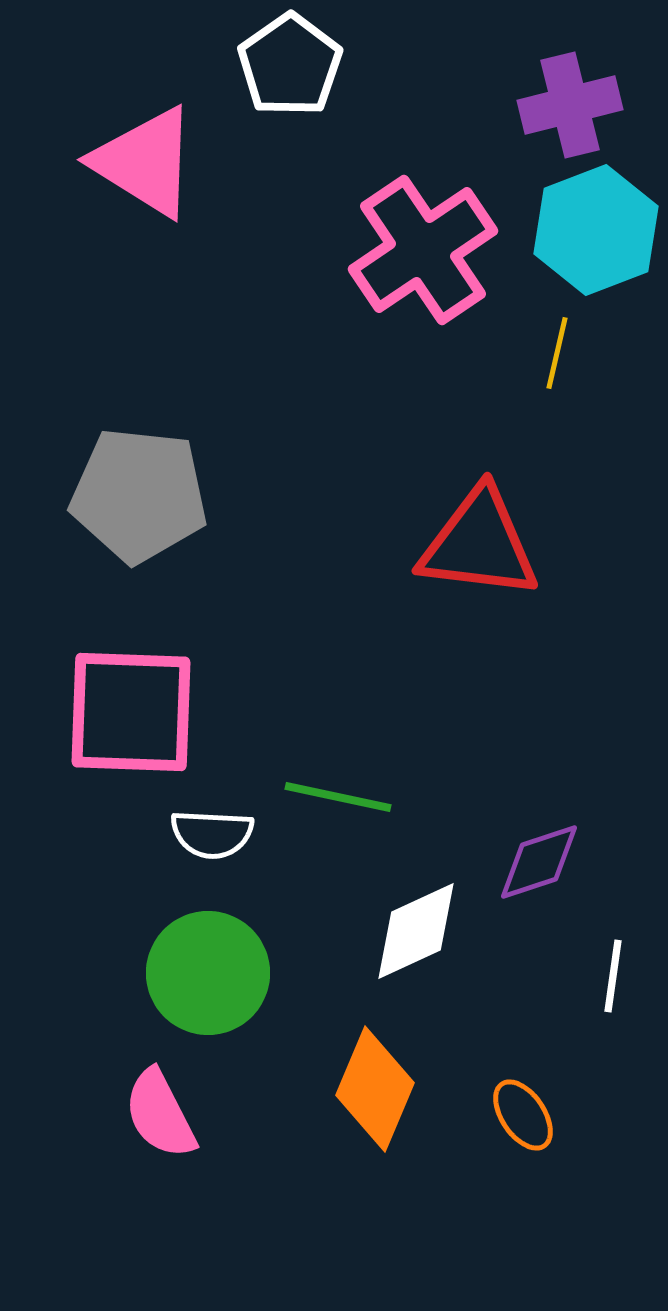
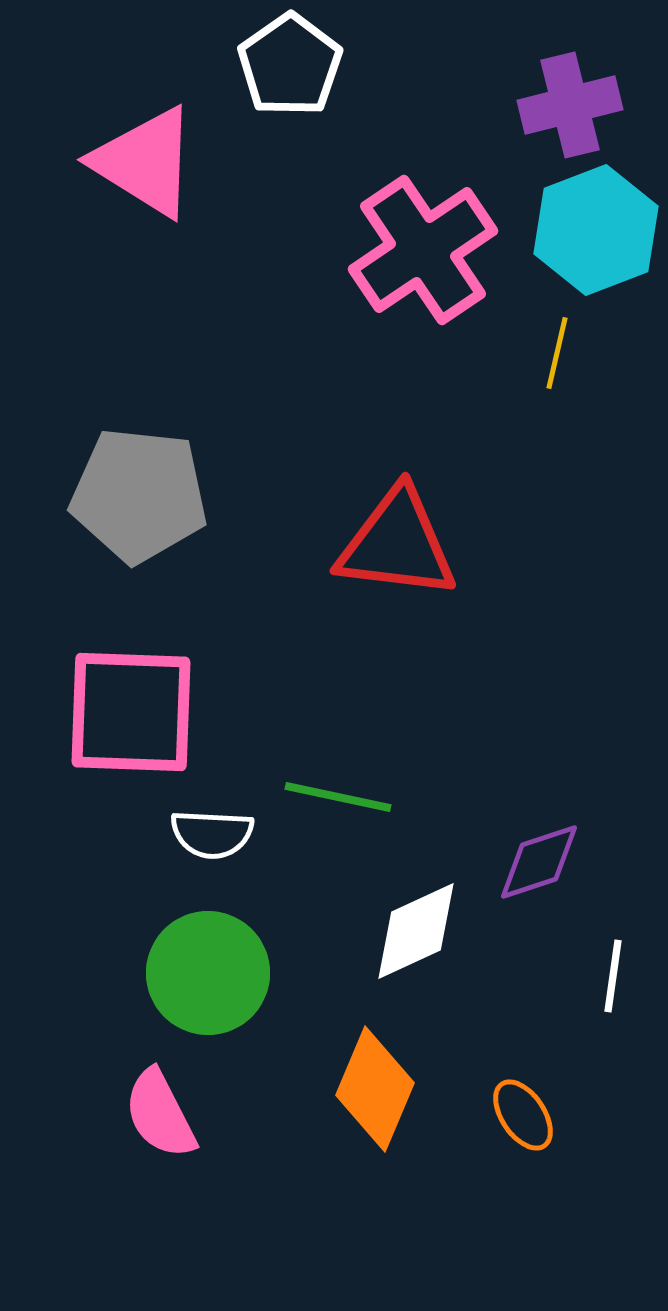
red triangle: moved 82 px left
